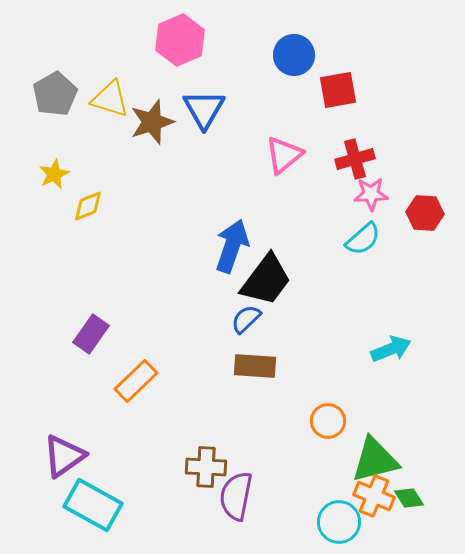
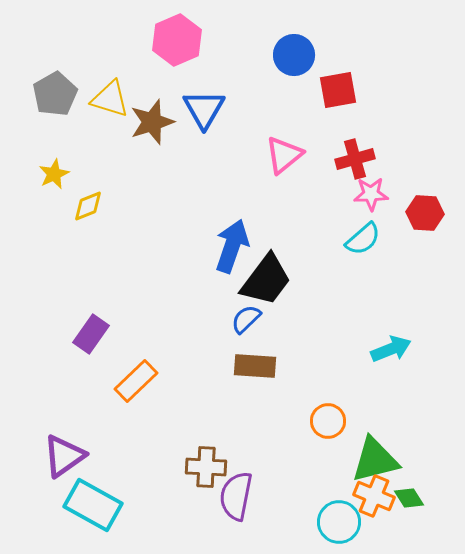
pink hexagon: moved 3 px left
